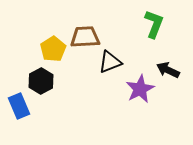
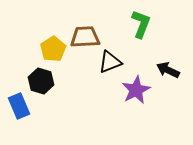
green L-shape: moved 13 px left
black hexagon: rotated 15 degrees counterclockwise
purple star: moved 4 px left, 1 px down
